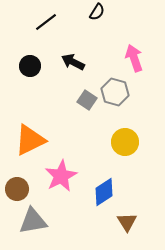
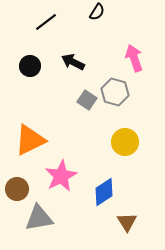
gray triangle: moved 6 px right, 3 px up
